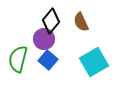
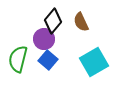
black diamond: moved 2 px right
